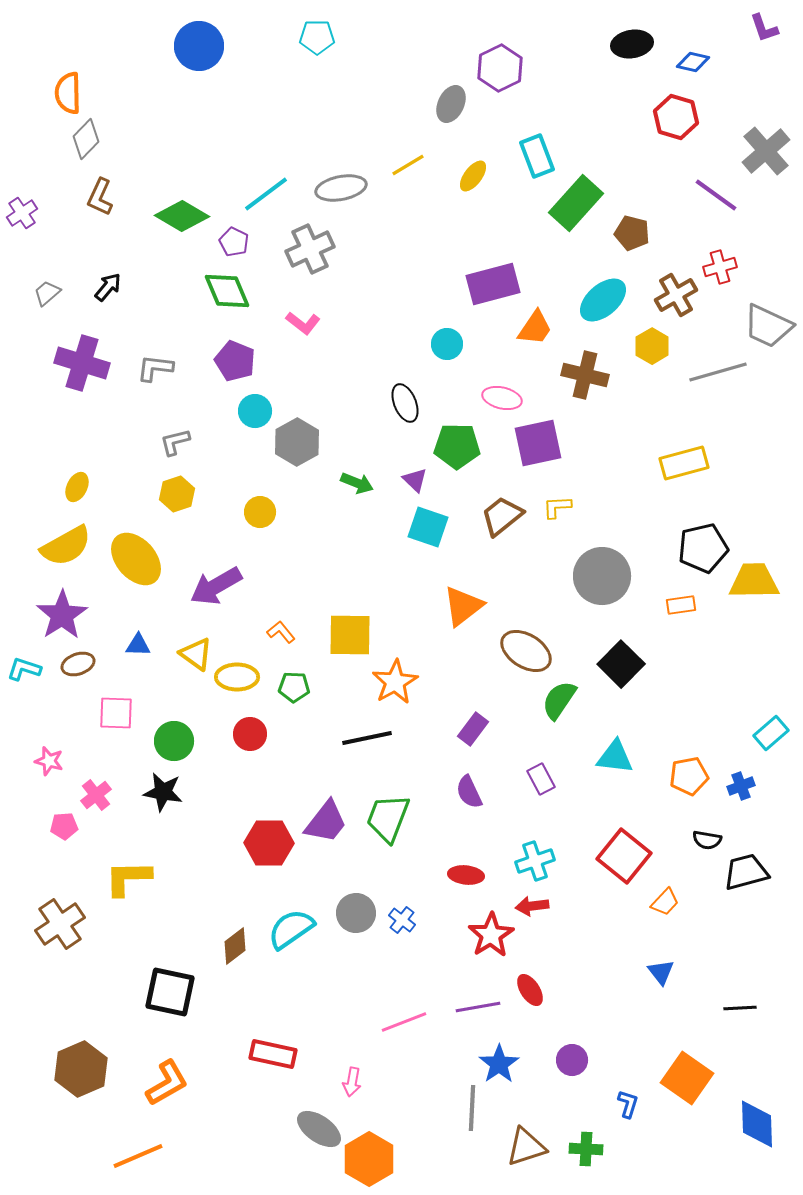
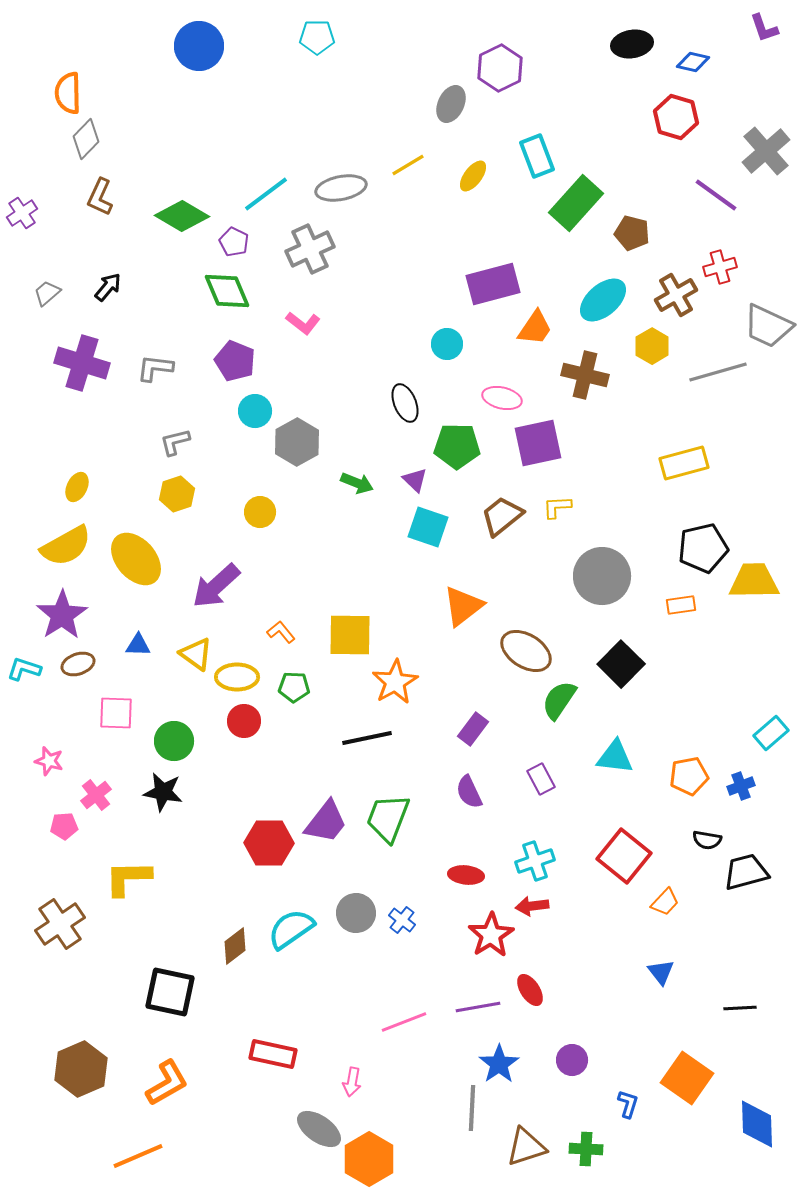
purple arrow at (216, 586): rotated 12 degrees counterclockwise
red circle at (250, 734): moved 6 px left, 13 px up
